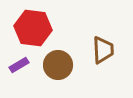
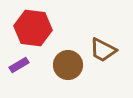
brown trapezoid: rotated 120 degrees clockwise
brown circle: moved 10 px right
